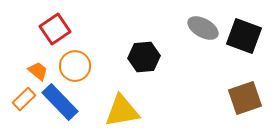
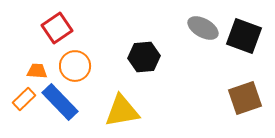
red square: moved 2 px right, 1 px up
orange trapezoid: moved 1 px left; rotated 35 degrees counterclockwise
